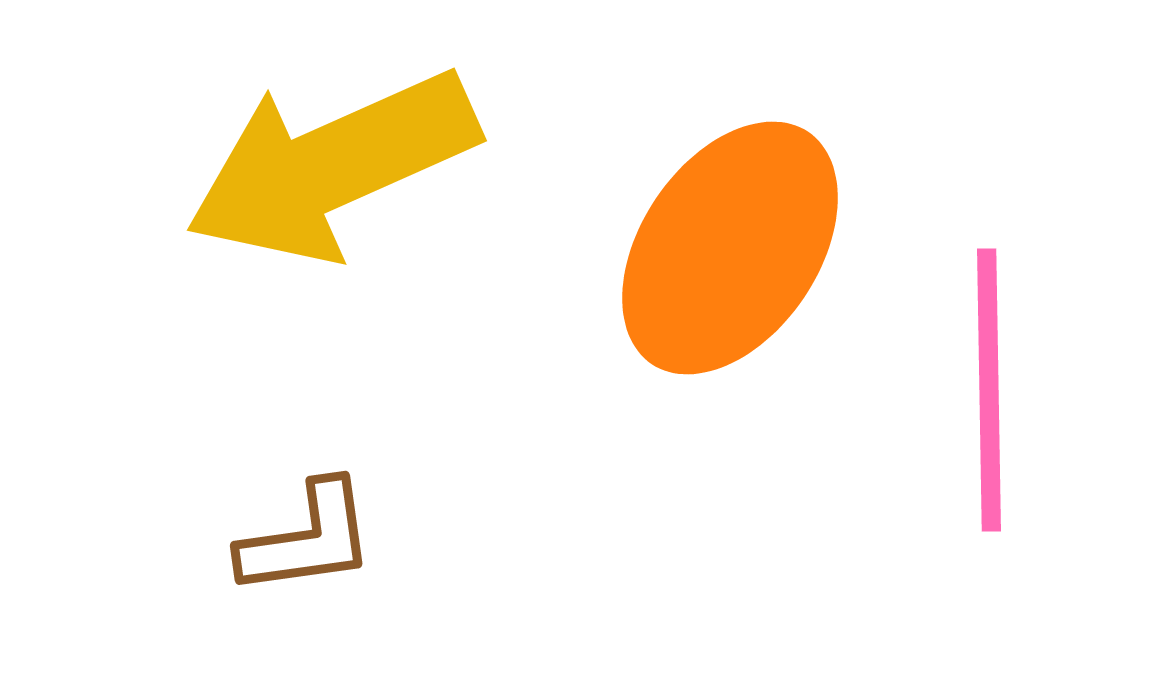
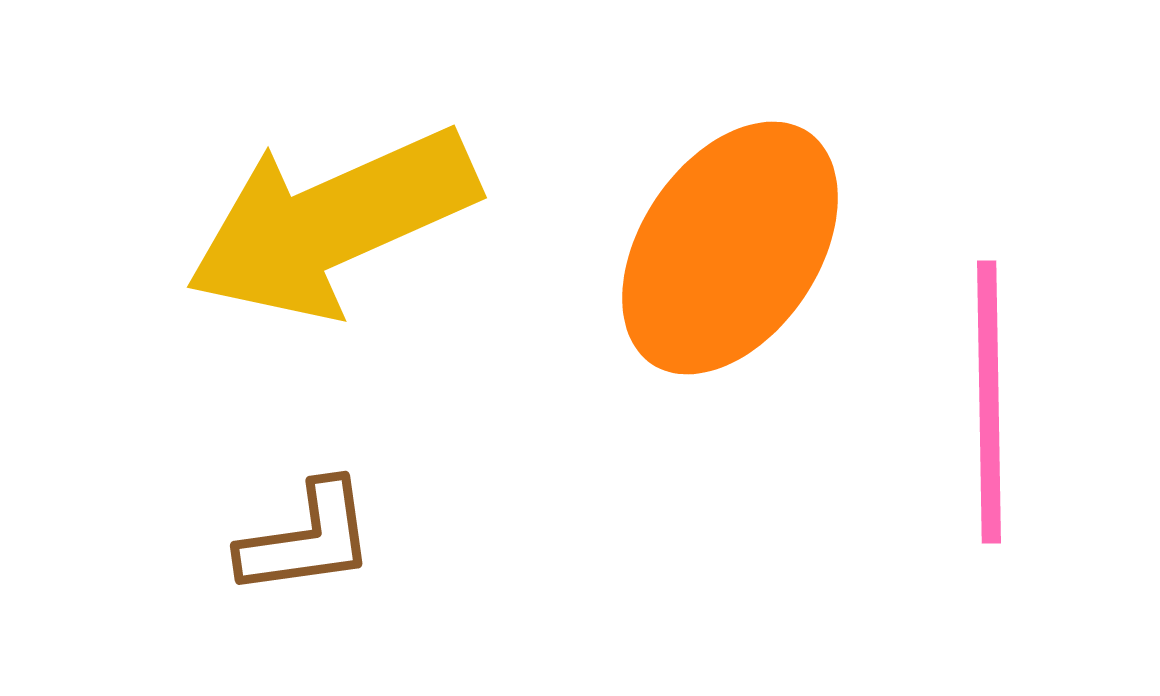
yellow arrow: moved 57 px down
pink line: moved 12 px down
